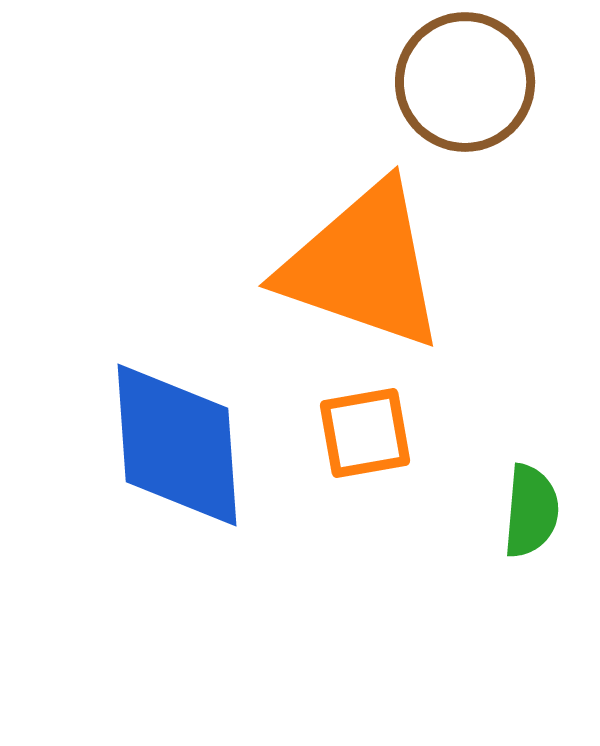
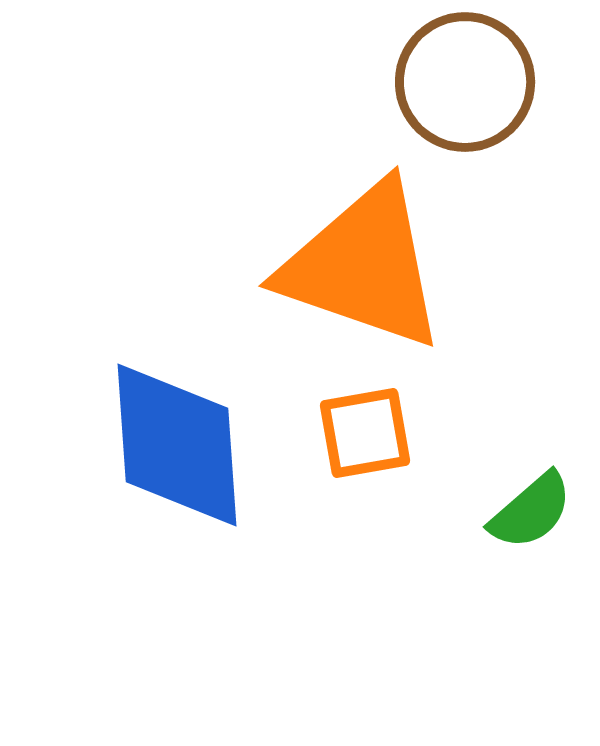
green semicircle: rotated 44 degrees clockwise
